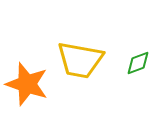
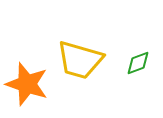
yellow trapezoid: rotated 6 degrees clockwise
